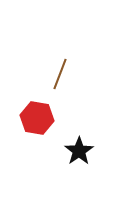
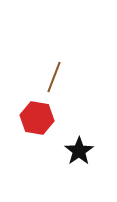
brown line: moved 6 px left, 3 px down
